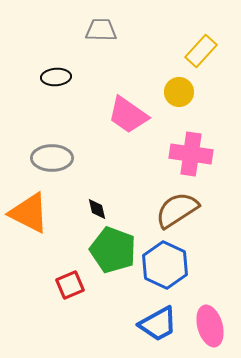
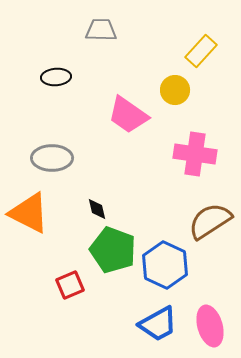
yellow circle: moved 4 px left, 2 px up
pink cross: moved 4 px right
brown semicircle: moved 33 px right, 11 px down
